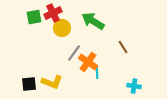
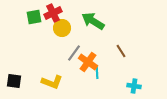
brown line: moved 2 px left, 4 px down
black square: moved 15 px left, 3 px up; rotated 14 degrees clockwise
